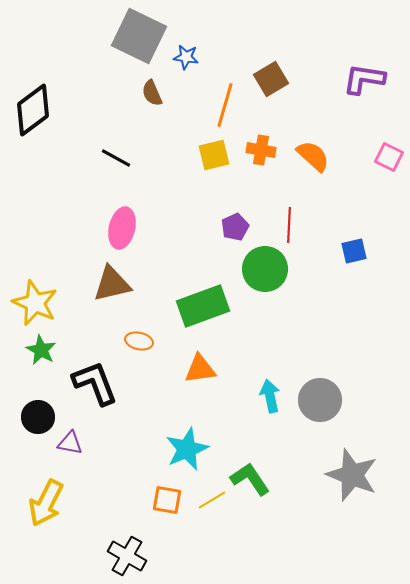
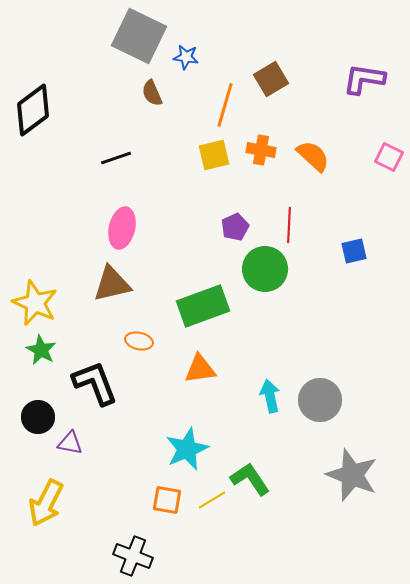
black line: rotated 48 degrees counterclockwise
black cross: moved 6 px right; rotated 9 degrees counterclockwise
